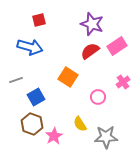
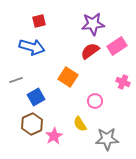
red square: moved 1 px down
purple star: moved 1 px right; rotated 25 degrees counterclockwise
blue arrow: moved 2 px right
pink cross: rotated 32 degrees counterclockwise
pink circle: moved 3 px left, 4 px down
brown hexagon: rotated 15 degrees clockwise
gray star: moved 1 px right, 2 px down
